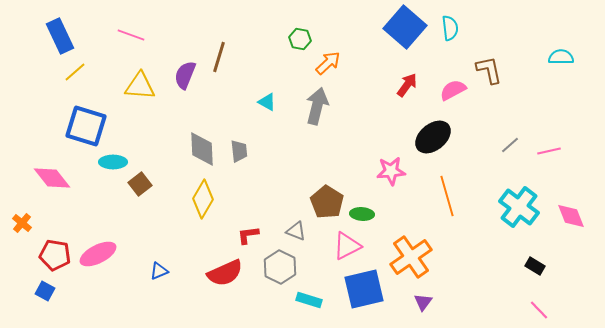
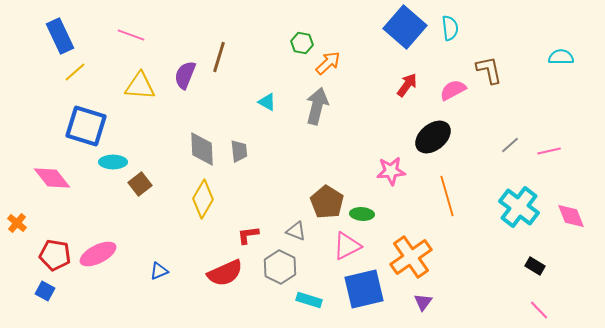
green hexagon at (300, 39): moved 2 px right, 4 px down
orange cross at (22, 223): moved 5 px left
